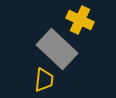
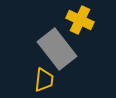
gray rectangle: rotated 9 degrees clockwise
